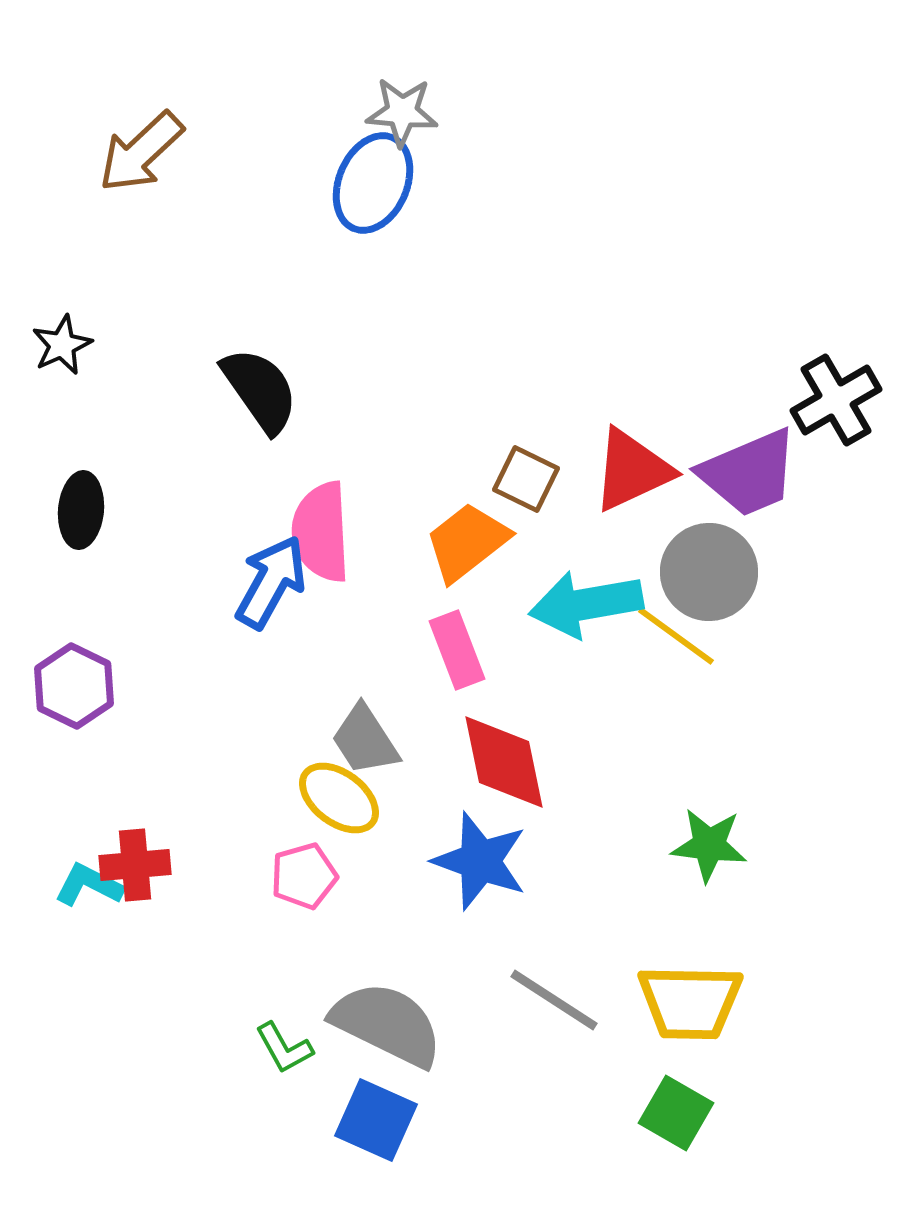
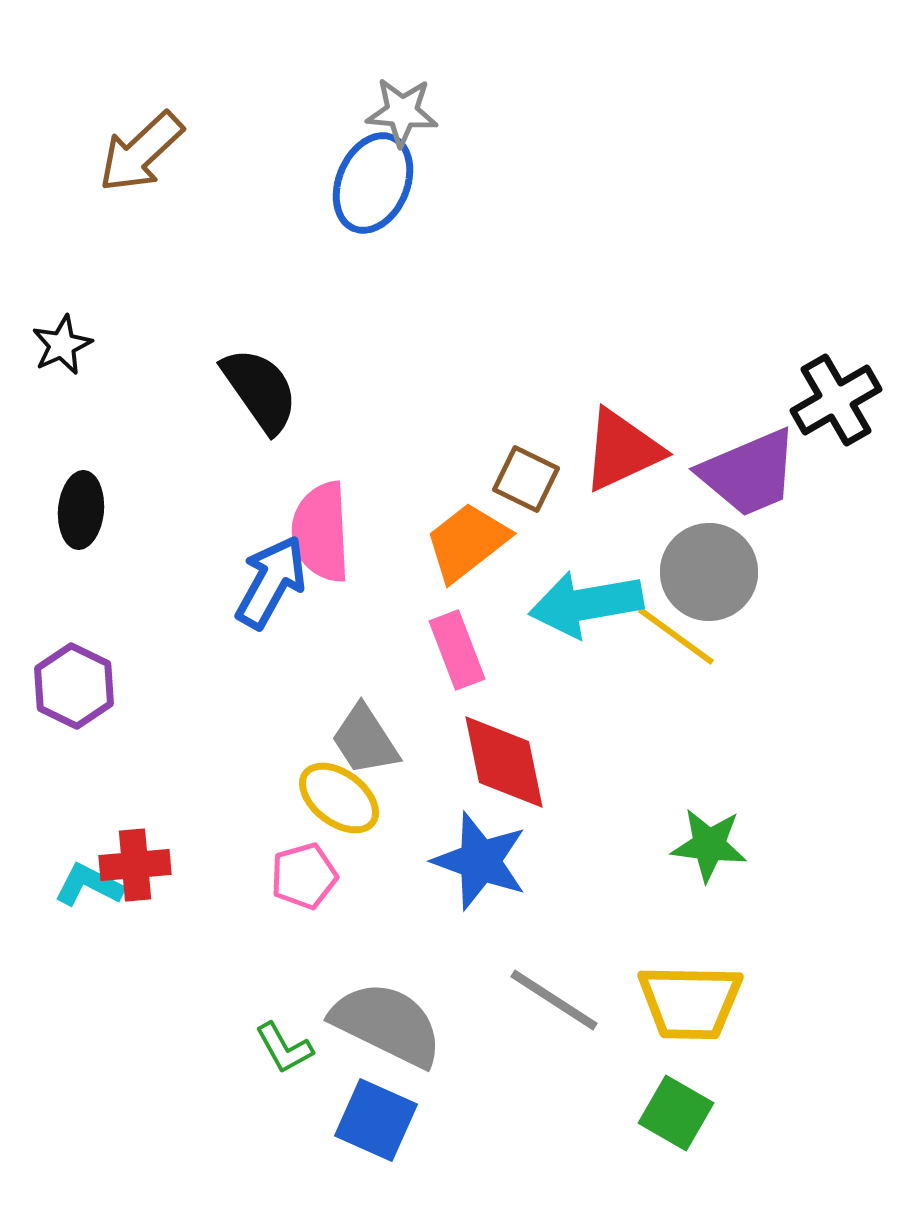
red triangle: moved 10 px left, 20 px up
